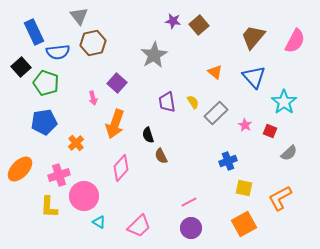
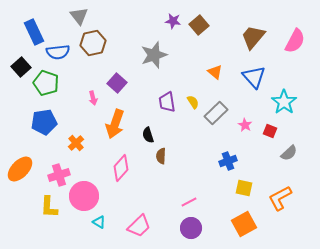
gray star: rotated 12 degrees clockwise
brown semicircle: rotated 28 degrees clockwise
